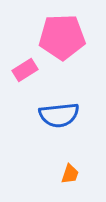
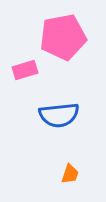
pink pentagon: moved 1 px right; rotated 9 degrees counterclockwise
pink rectangle: rotated 15 degrees clockwise
